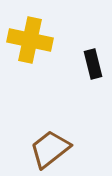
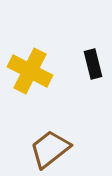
yellow cross: moved 31 px down; rotated 15 degrees clockwise
